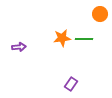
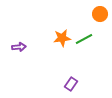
green line: rotated 30 degrees counterclockwise
